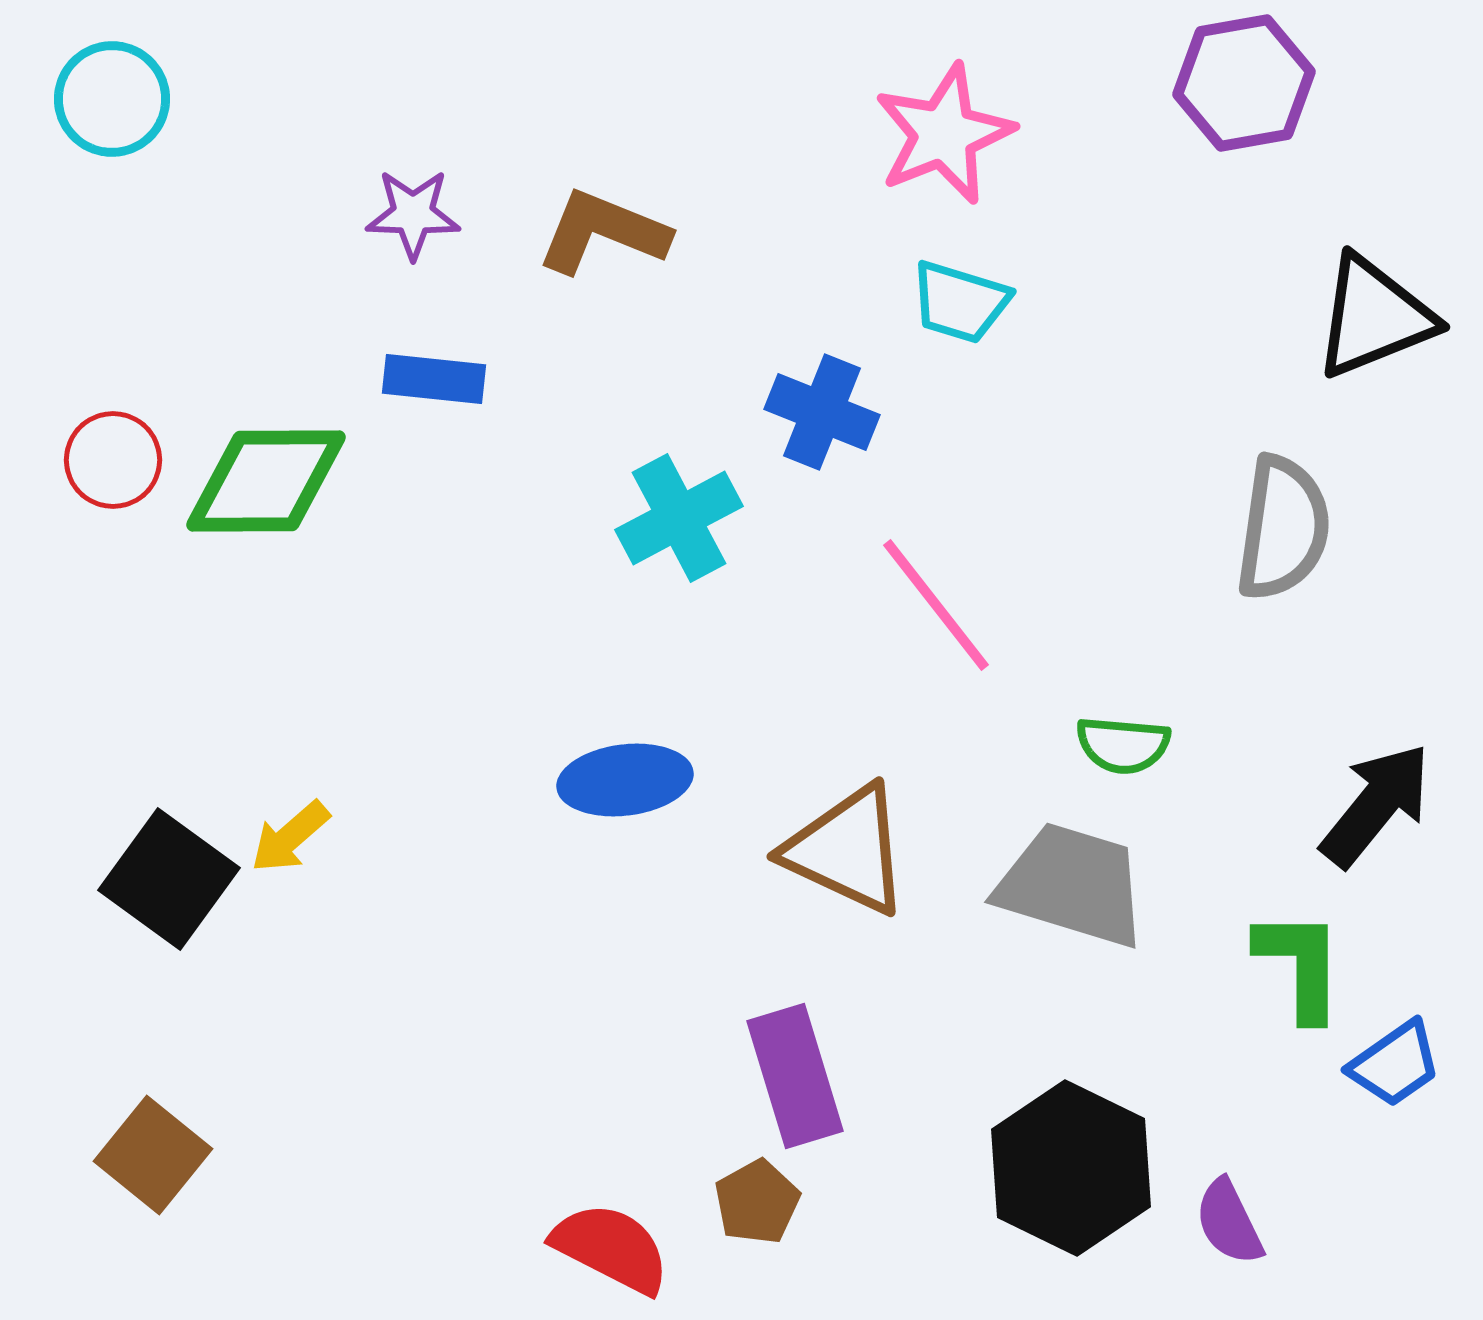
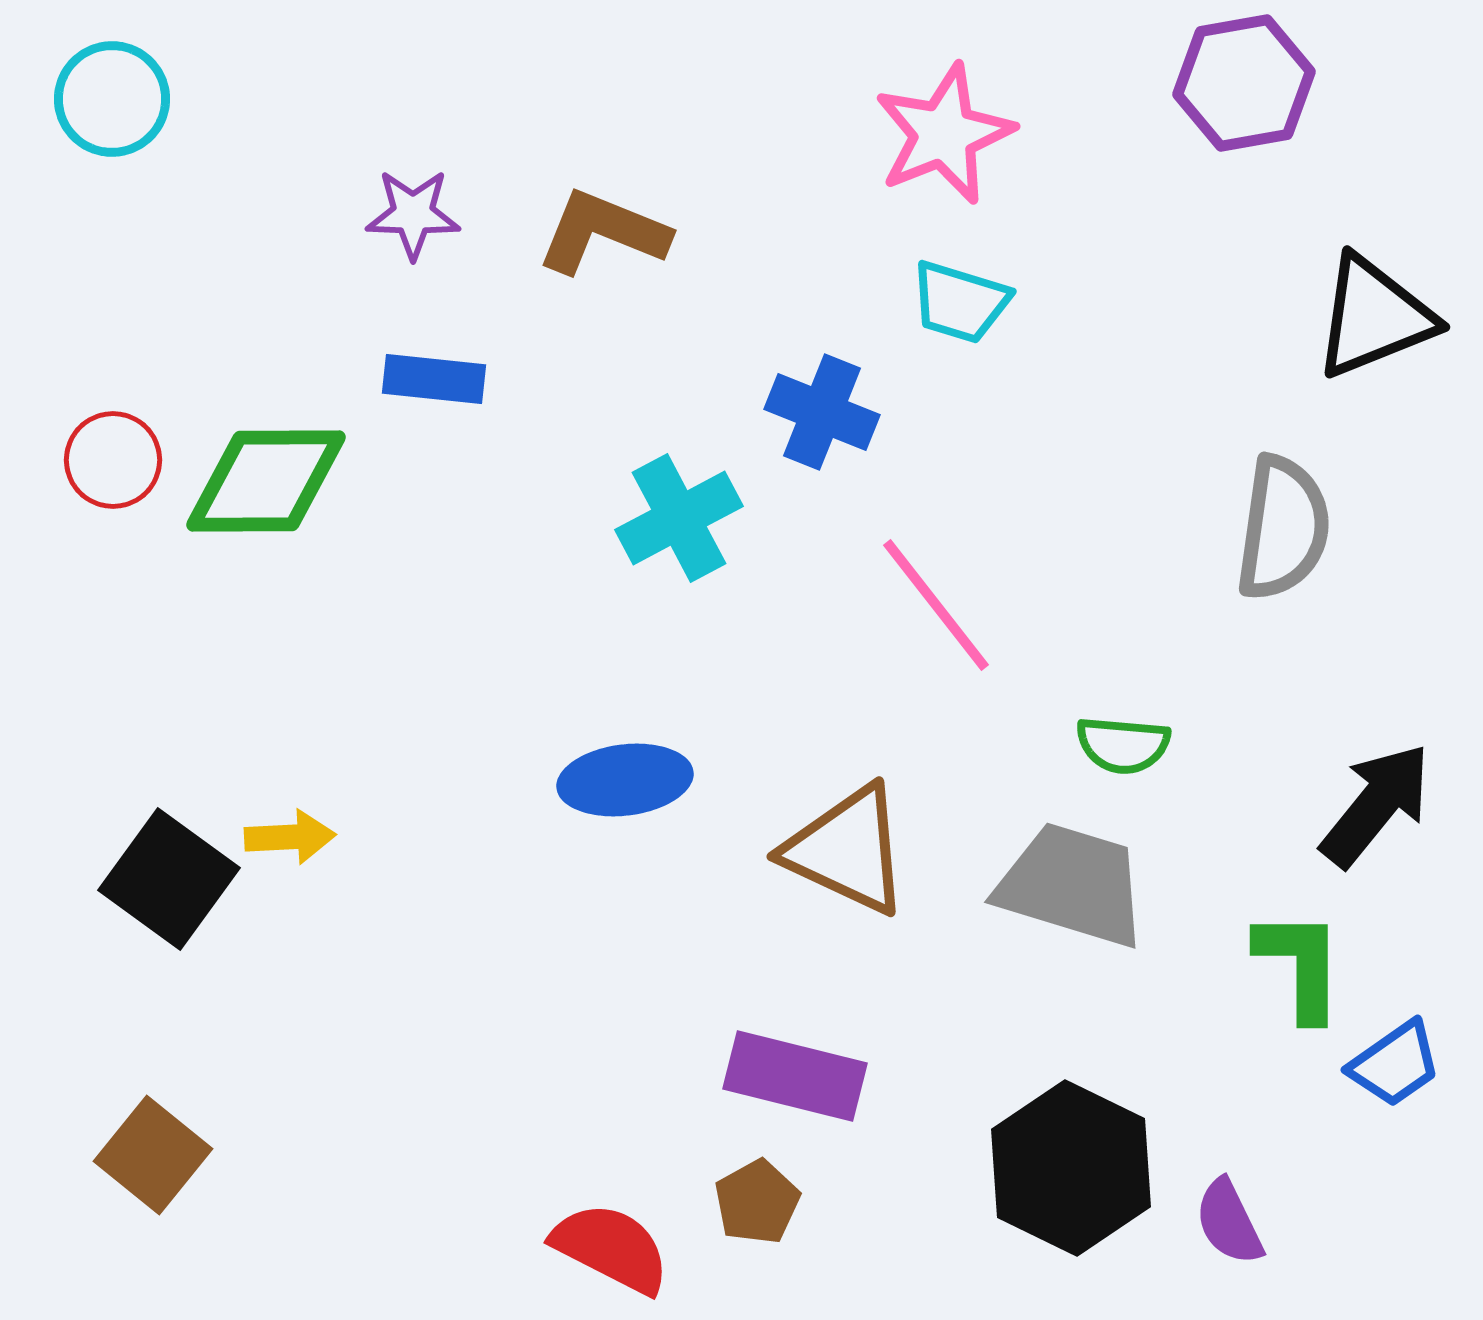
yellow arrow: rotated 142 degrees counterclockwise
purple rectangle: rotated 59 degrees counterclockwise
